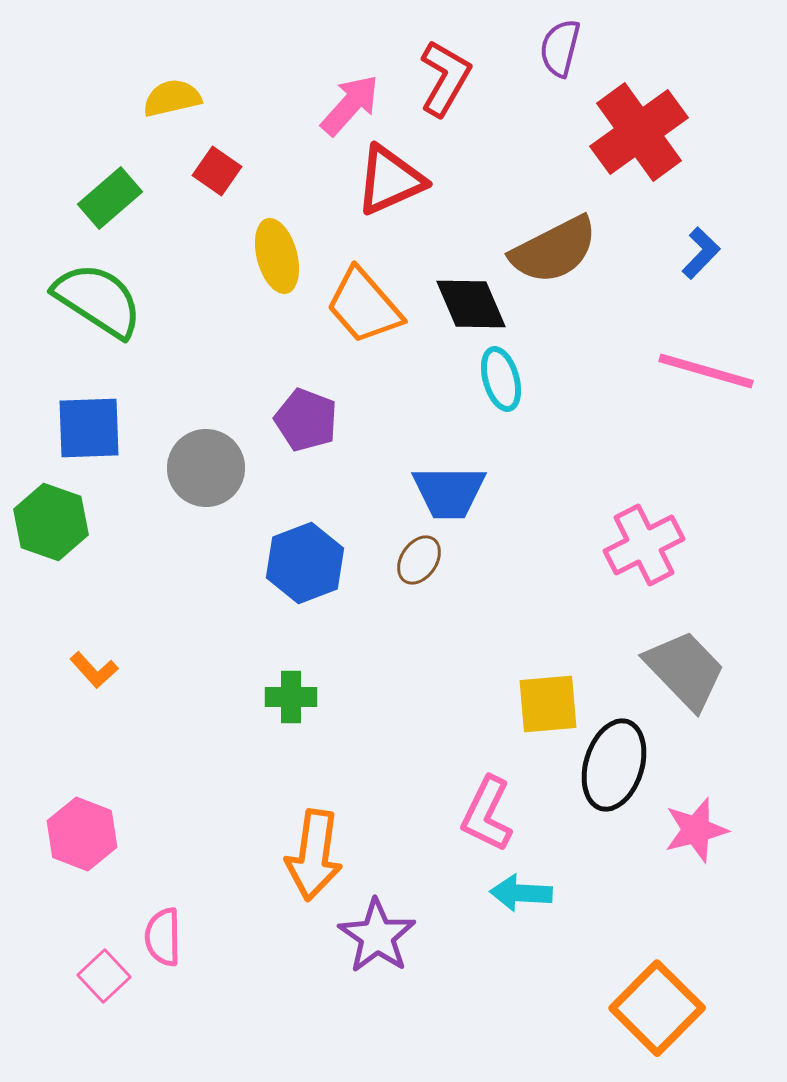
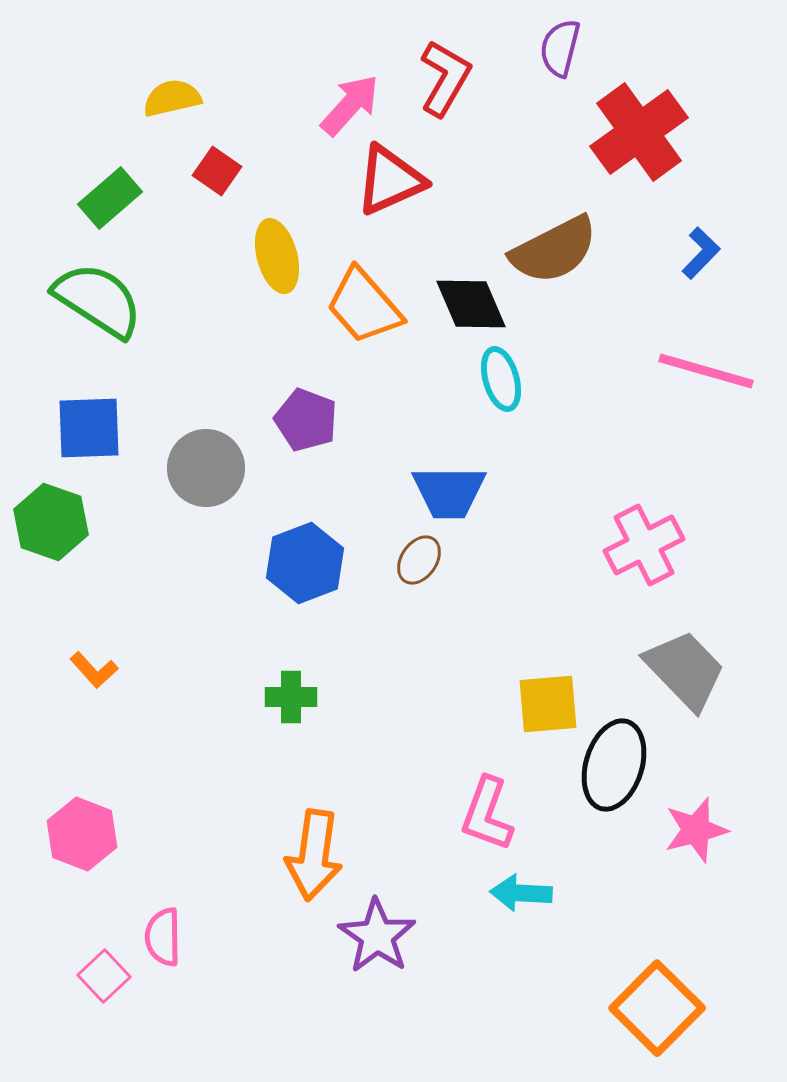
pink L-shape: rotated 6 degrees counterclockwise
